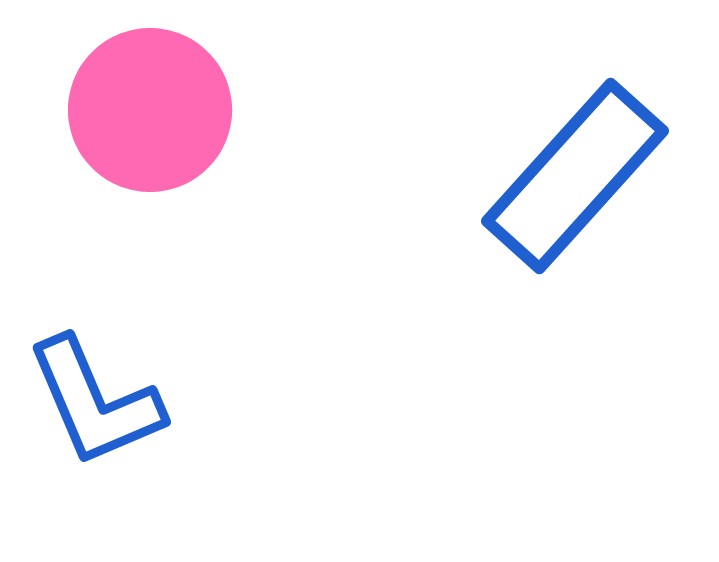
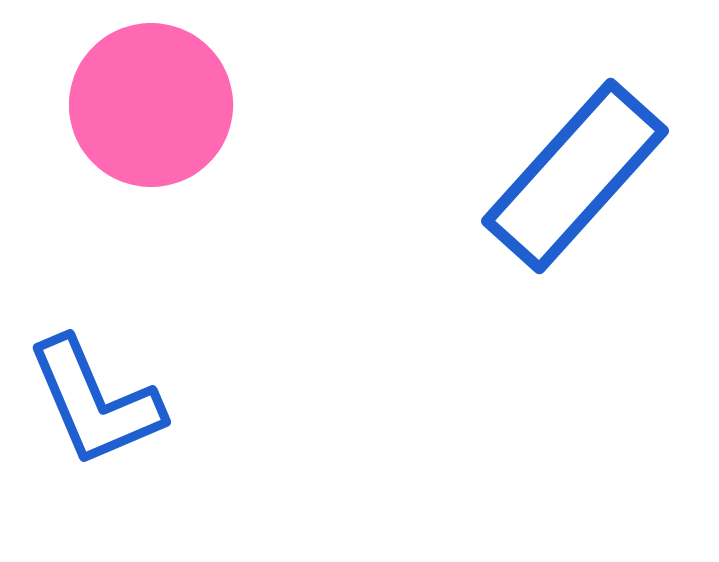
pink circle: moved 1 px right, 5 px up
